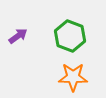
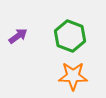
orange star: moved 1 px up
